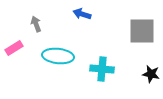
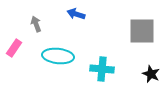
blue arrow: moved 6 px left
pink rectangle: rotated 24 degrees counterclockwise
black star: rotated 12 degrees clockwise
